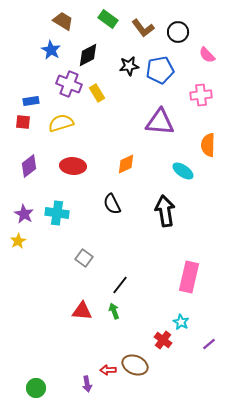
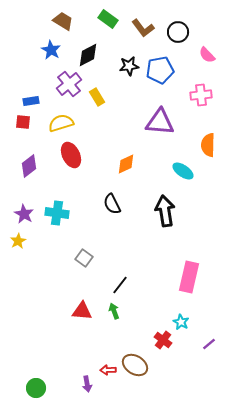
purple cross: rotated 30 degrees clockwise
yellow rectangle: moved 4 px down
red ellipse: moved 2 px left, 11 px up; rotated 60 degrees clockwise
brown ellipse: rotated 10 degrees clockwise
